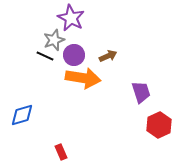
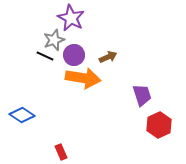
brown arrow: moved 1 px down
purple trapezoid: moved 1 px right, 3 px down
blue diamond: rotated 50 degrees clockwise
